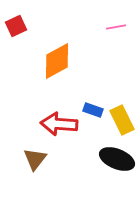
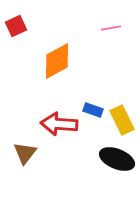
pink line: moved 5 px left, 1 px down
brown triangle: moved 10 px left, 6 px up
